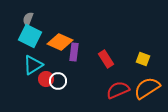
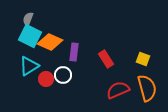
orange diamond: moved 10 px left
cyan triangle: moved 4 px left, 1 px down
white circle: moved 5 px right, 6 px up
orange semicircle: rotated 108 degrees clockwise
